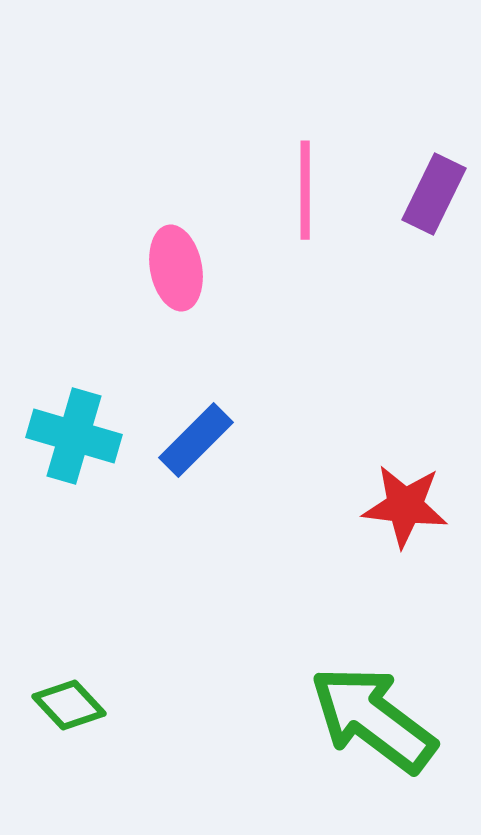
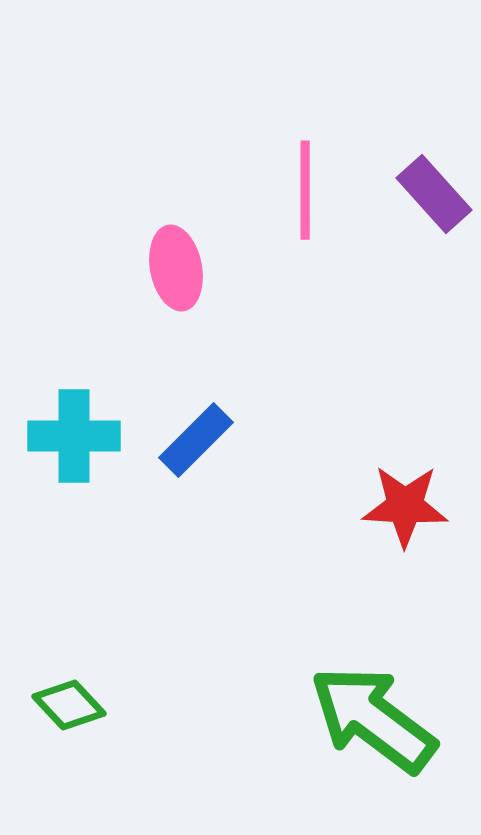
purple rectangle: rotated 68 degrees counterclockwise
cyan cross: rotated 16 degrees counterclockwise
red star: rotated 4 degrees counterclockwise
